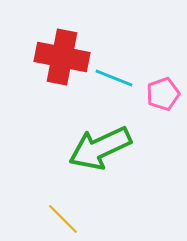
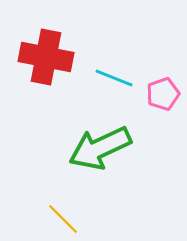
red cross: moved 16 px left
